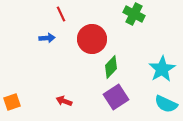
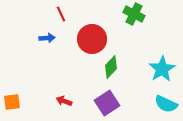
purple square: moved 9 px left, 6 px down
orange square: rotated 12 degrees clockwise
